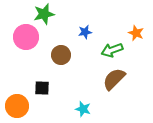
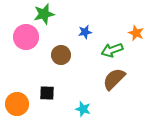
black square: moved 5 px right, 5 px down
orange circle: moved 2 px up
